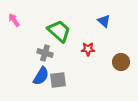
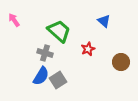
red star: rotated 24 degrees counterclockwise
gray square: rotated 24 degrees counterclockwise
